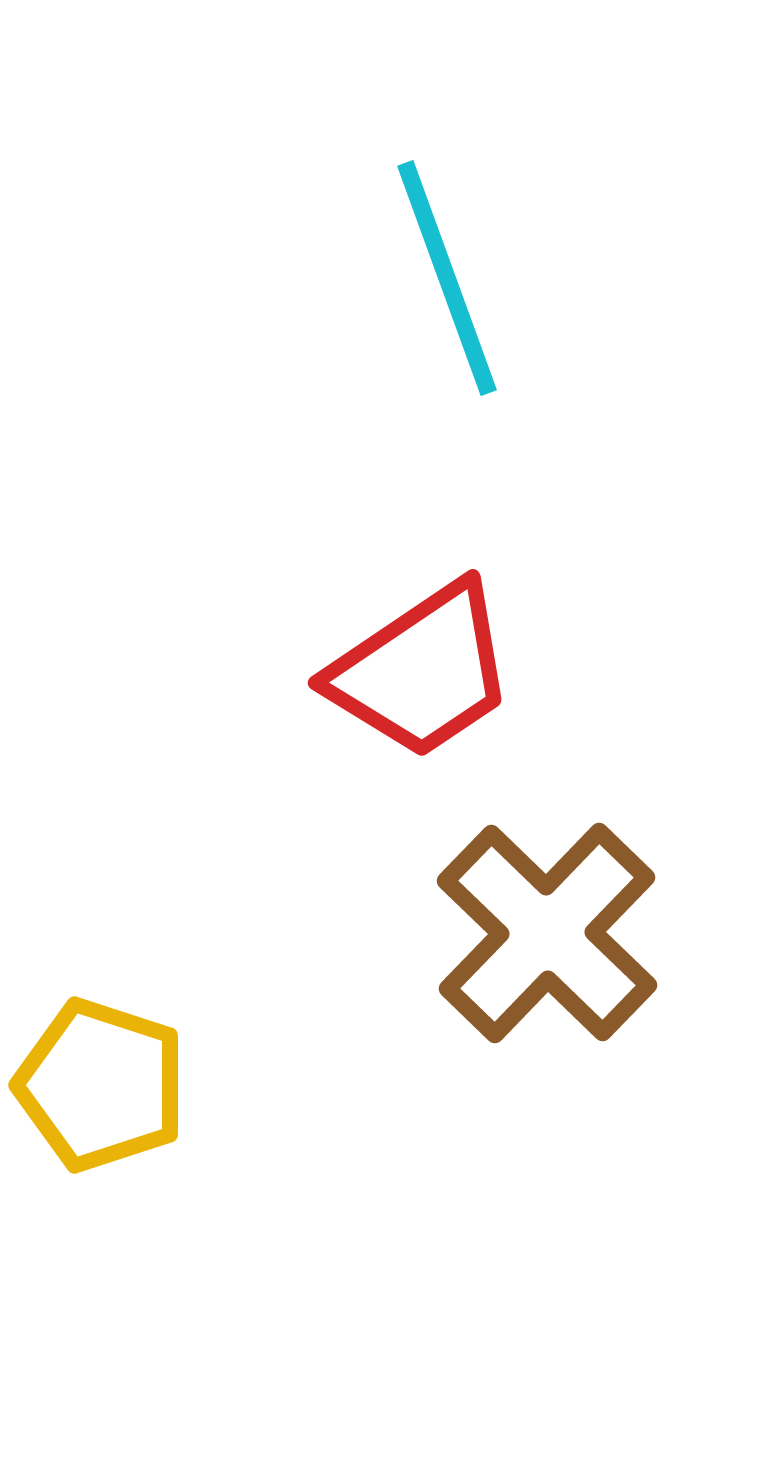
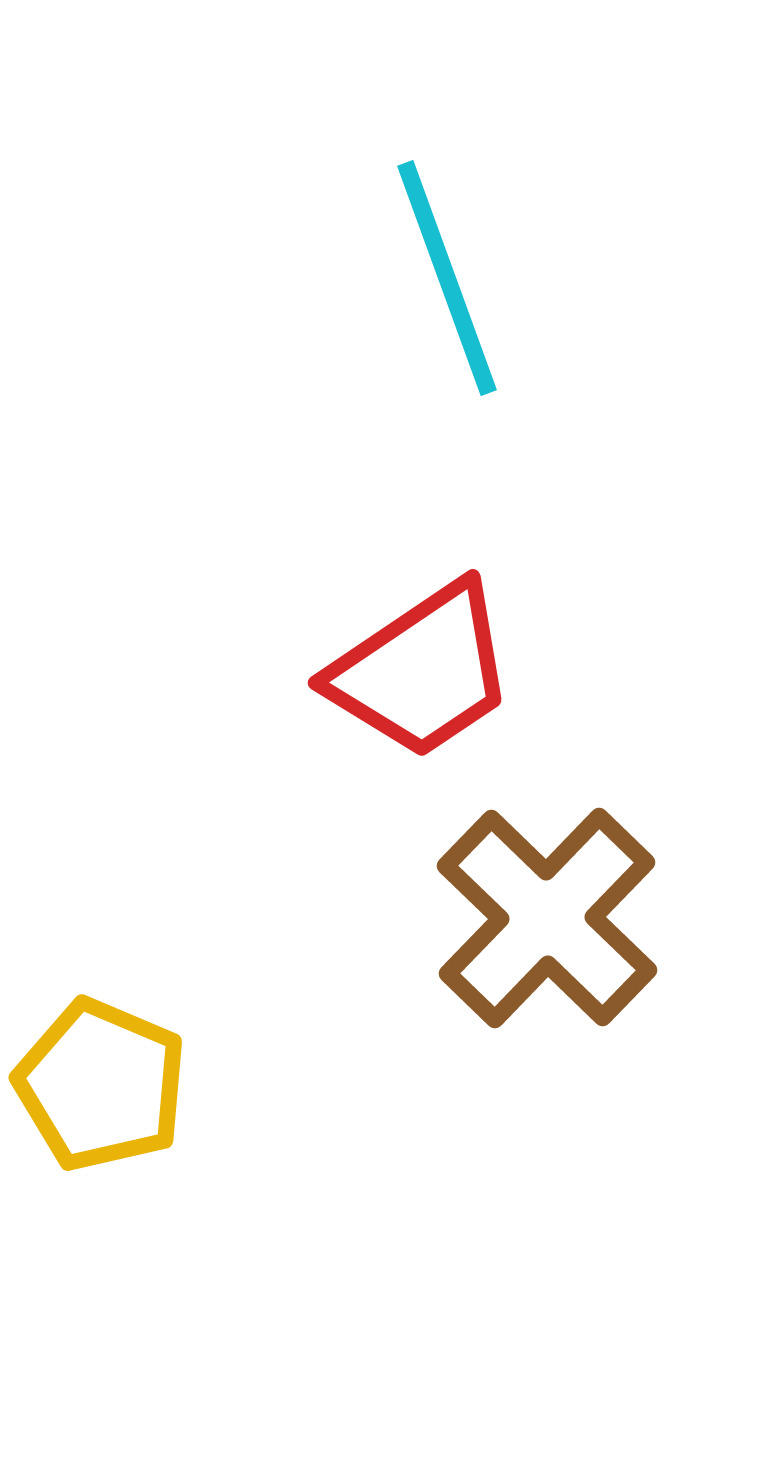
brown cross: moved 15 px up
yellow pentagon: rotated 5 degrees clockwise
